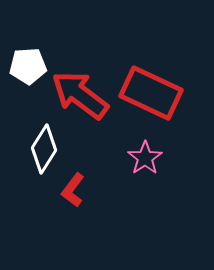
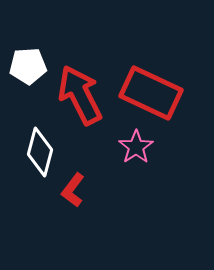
red arrow: rotated 26 degrees clockwise
white diamond: moved 4 px left, 3 px down; rotated 18 degrees counterclockwise
pink star: moved 9 px left, 11 px up
